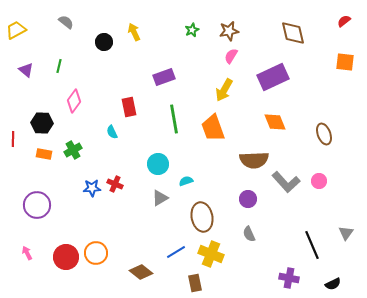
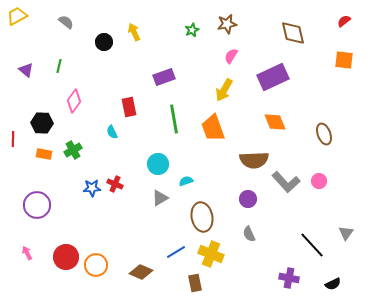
yellow trapezoid at (16, 30): moved 1 px right, 14 px up
brown star at (229, 31): moved 2 px left, 7 px up
orange square at (345, 62): moved 1 px left, 2 px up
black line at (312, 245): rotated 20 degrees counterclockwise
orange circle at (96, 253): moved 12 px down
brown diamond at (141, 272): rotated 15 degrees counterclockwise
